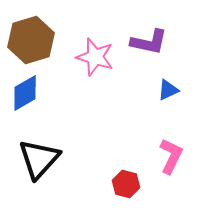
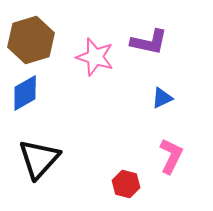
blue triangle: moved 6 px left, 8 px down
